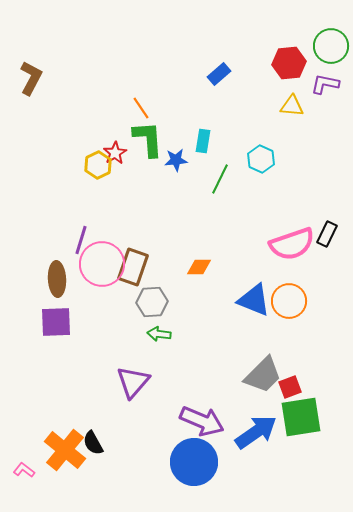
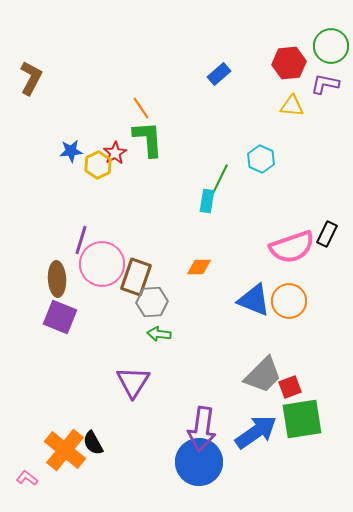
cyan rectangle: moved 4 px right, 60 px down
blue star: moved 105 px left, 9 px up
pink semicircle: moved 3 px down
brown rectangle: moved 3 px right, 10 px down
purple square: moved 4 px right, 5 px up; rotated 24 degrees clockwise
purple triangle: rotated 9 degrees counterclockwise
green square: moved 1 px right, 2 px down
purple arrow: moved 8 px down; rotated 75 degrees clockwise
blue circle: moved 5 px right
pink L-shape: moved 3 px right, 8 px down
